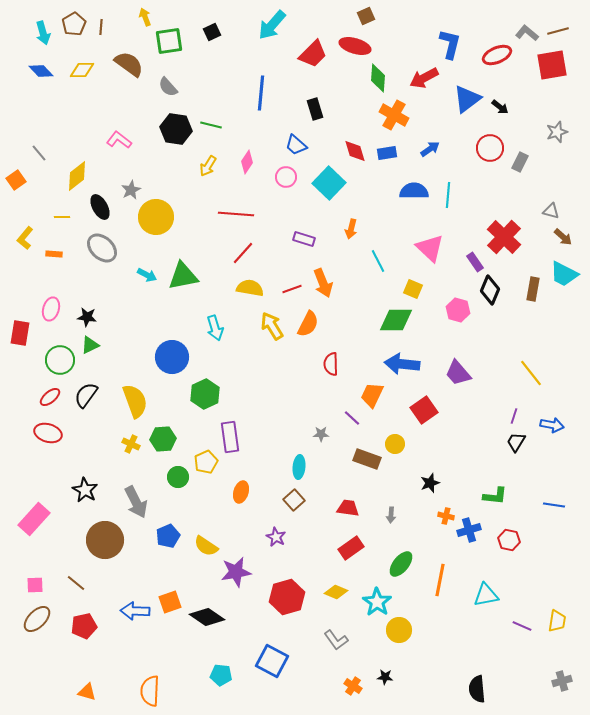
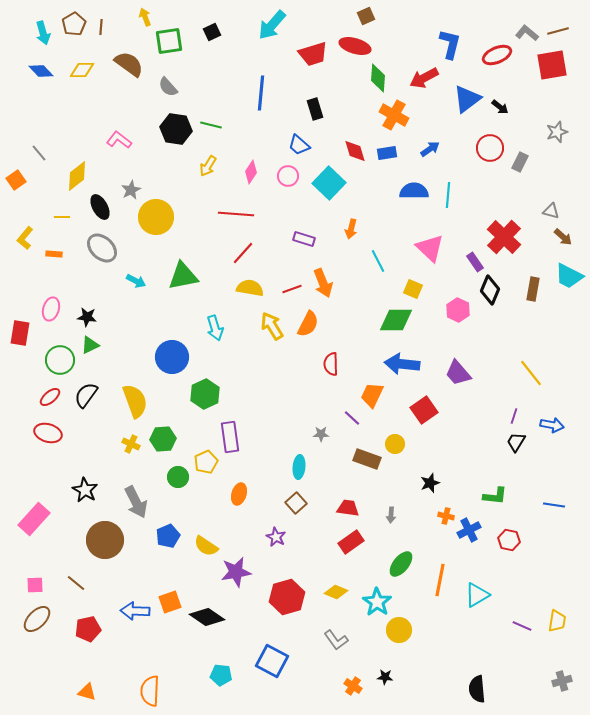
red trapezoid at (313, 54): rotated 28 degrees clockwise
blue trapezoid at (296, 145): moved 3 px right
pink diamond at (247, 162): moved 4 px right, 10 px down
pink circle at (286, 177): moved 2 px right, 1 px up
cyan trapezoid at (564, 274): moved 5 px right, 2 px down
cyan arrow at (147, 275): moved 11 px left, 6 px down
pink hexagon at (458, 310): rotated 10 degrees clockwise
orange ellipse at (241, 492): moved 2 px left, 2 px down
brown square at (294, 500): moved 2 px right, 3 px down
blue cross at (469, 530): rotated 10 degrees counterclockwise
red rectangle at (351, 548): moved 6 px up
cyan triangle at (486, 595): moved 9 px left; rotated 20 degrees counterclockwise
red pentagon at (84, 626): moved 4 px right, 3 px down
